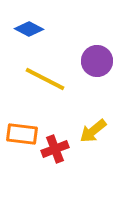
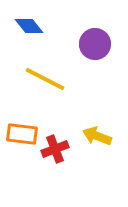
blue diamond: moved 3 px up; rotated 24 degrees clockwise
purple circle: moved 2 px left, 17 px up
yellow arrow: moved 4 px right, 5 px down; rotated 60 degrees clockwise
